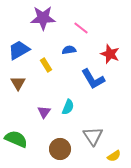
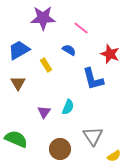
blue semicircle: rotated 40 degrees clockwise
blue L-shape: rotated 15 degrees clockwise
